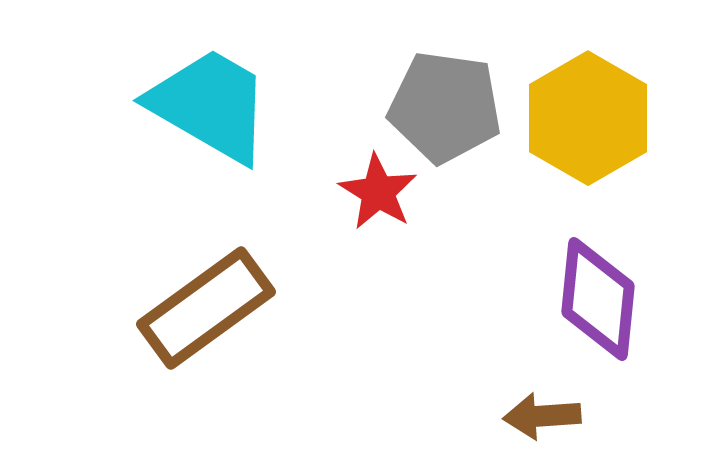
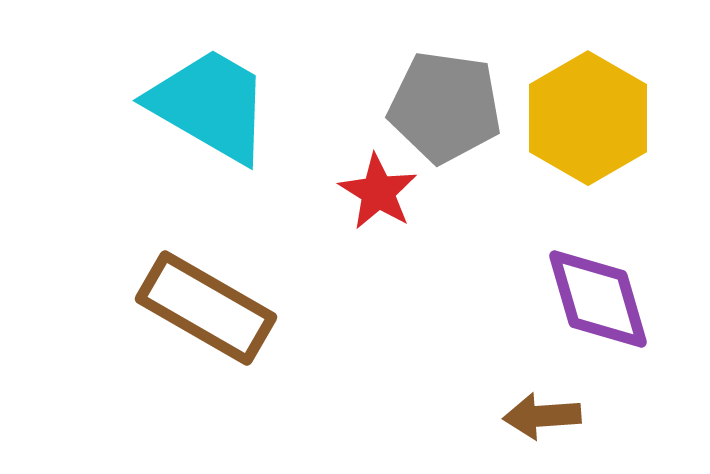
purple diamond: rotated 22 degrees counterclockwise
brown rectangle: rotated 66 degrees clockwise
